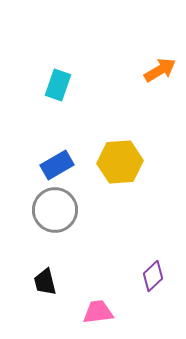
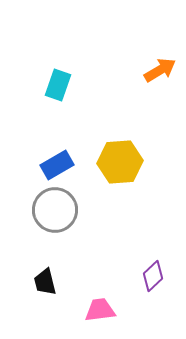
pink trapezoid: moved 2 px right, 2 px up
